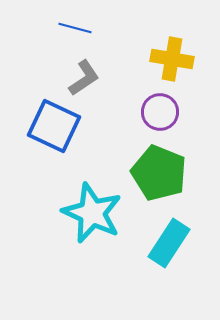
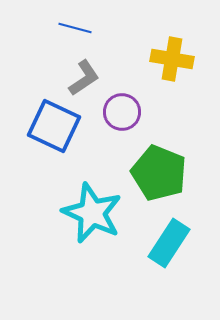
purple circle: moved 38 px left
